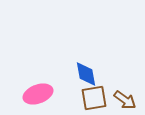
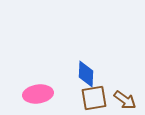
blue diamond: rotated 12 degrees clockwise
pink ellipse: rotated 12 degrees clockwise
